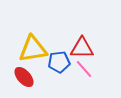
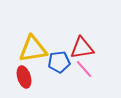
red triangle: rotated 10 degrees counterclockwise
red ellipse: rotated 25 degrees clockwise
